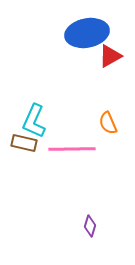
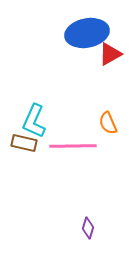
red triangle: moved 2 px up
pink line: moved 1 px right, 3 px up
purple diamond: moved 2 px left, 2 px down
